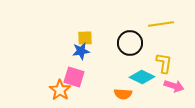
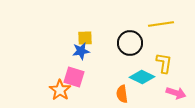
pink arrow: moved 2 px right, 7 px down
orange semicircle: moved 1 px left; rotated 78 degrees clockwise
